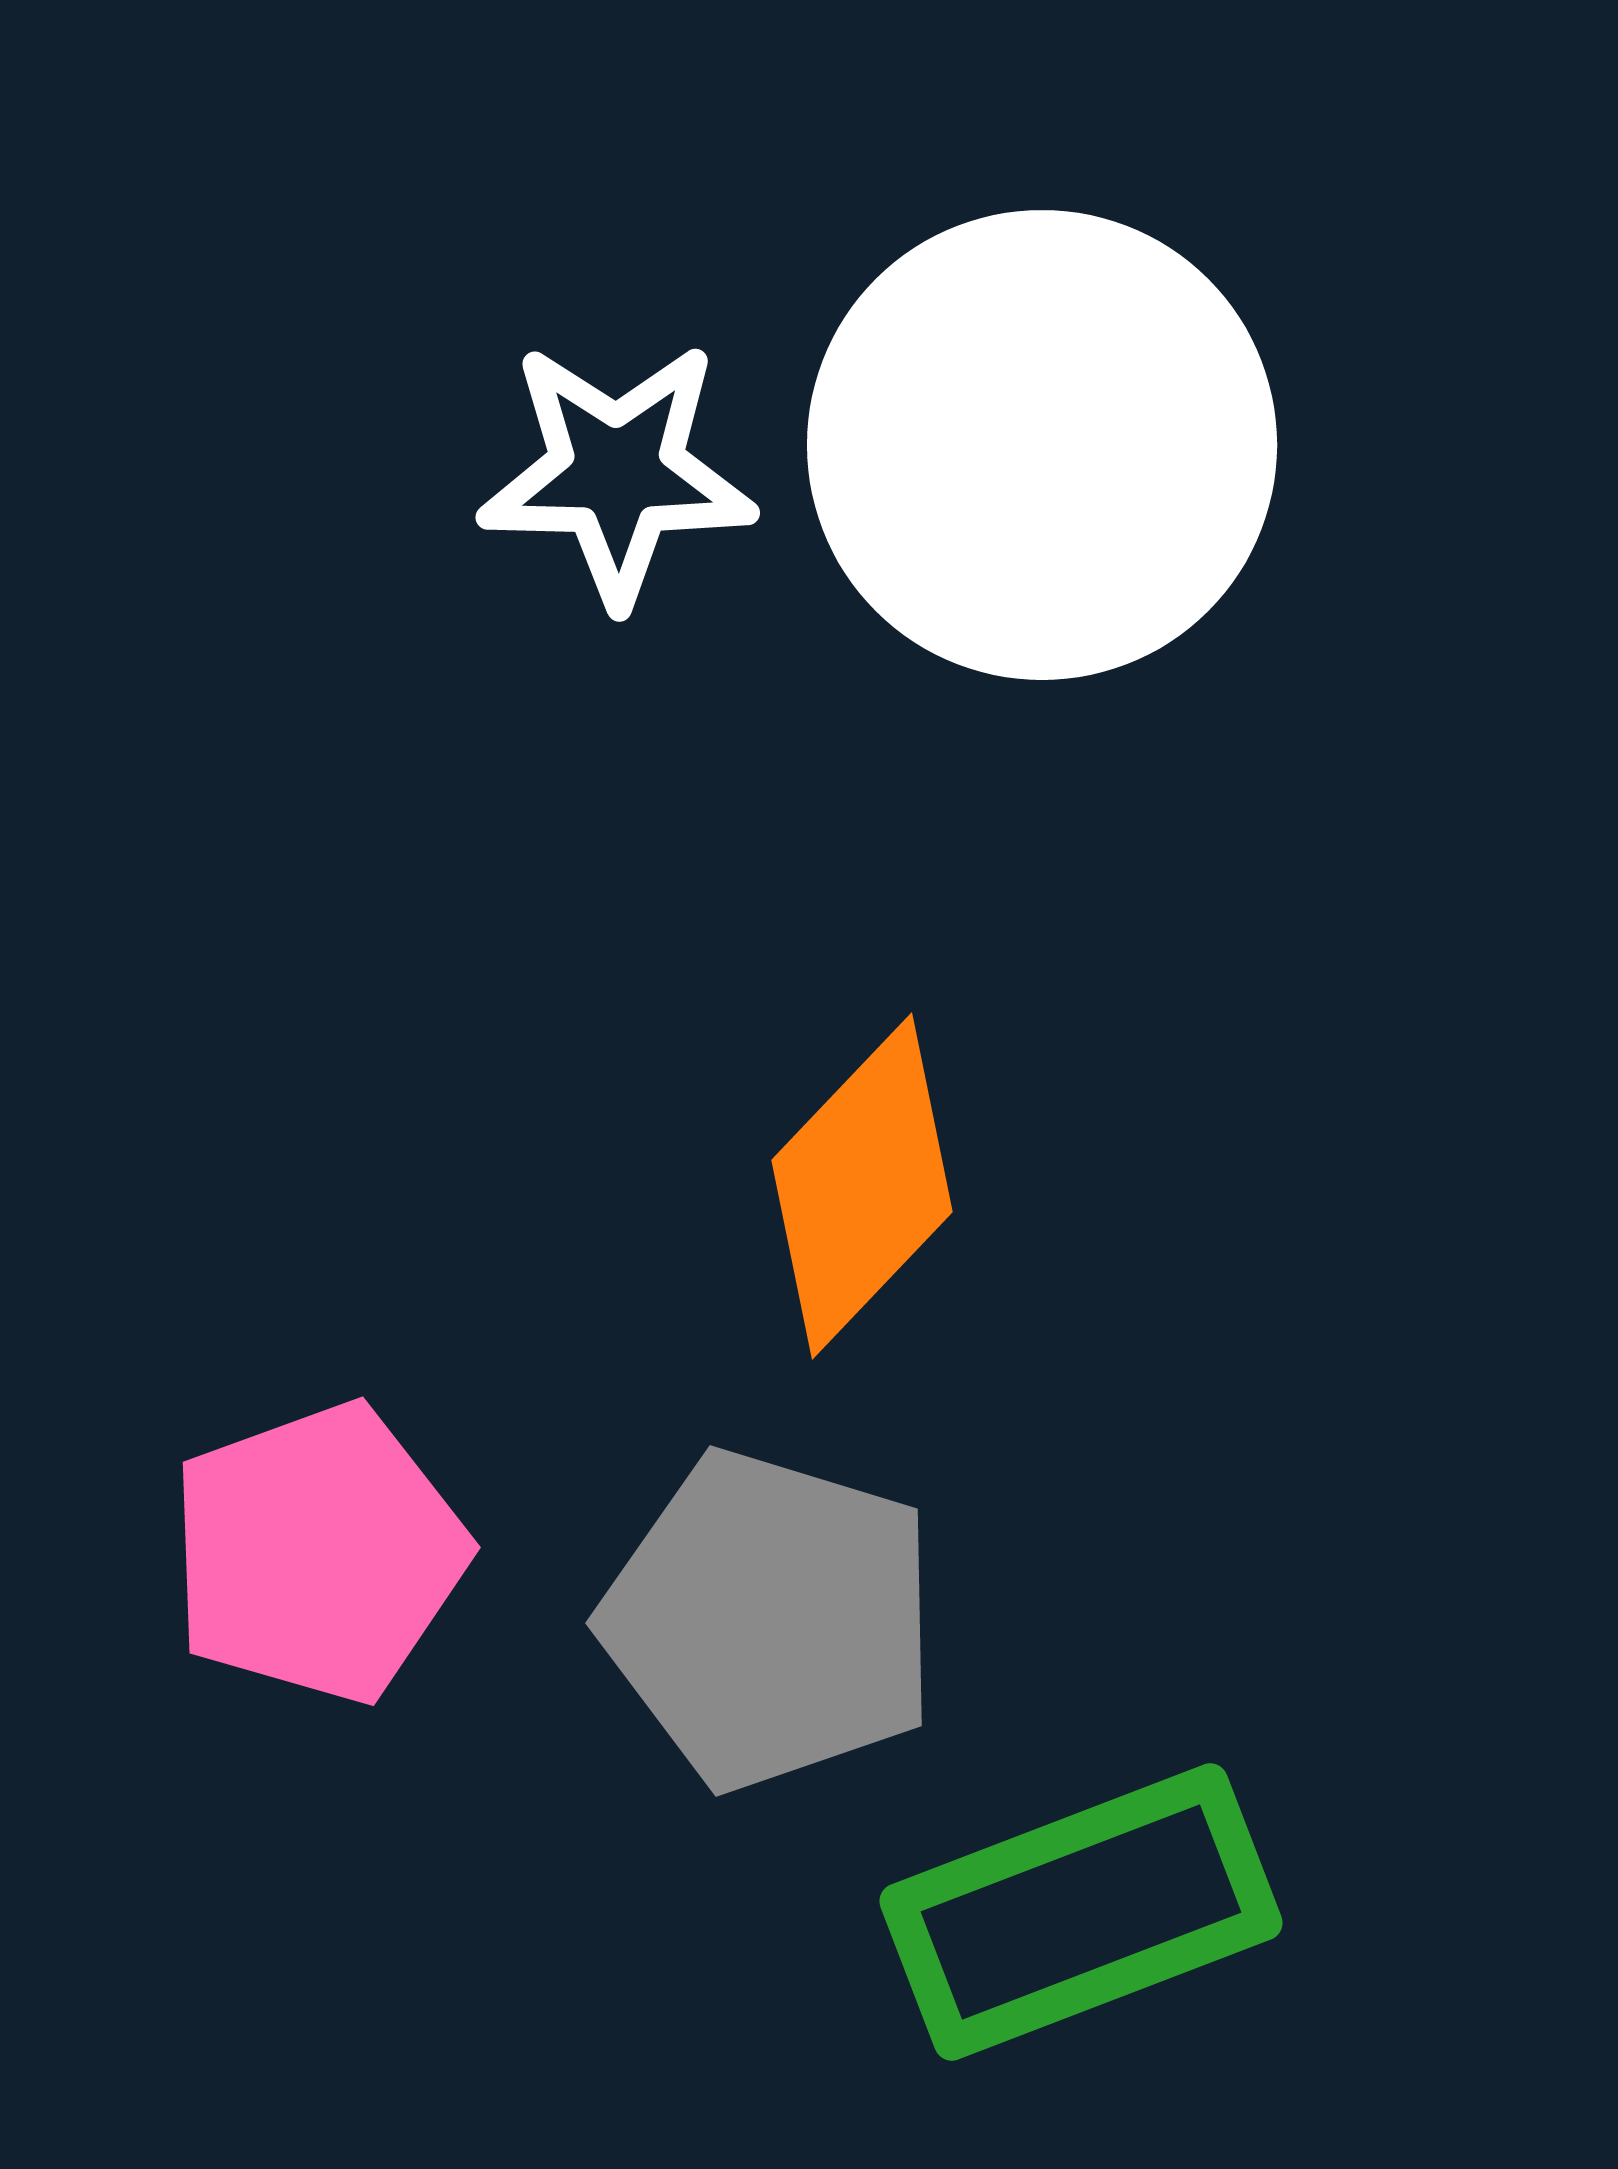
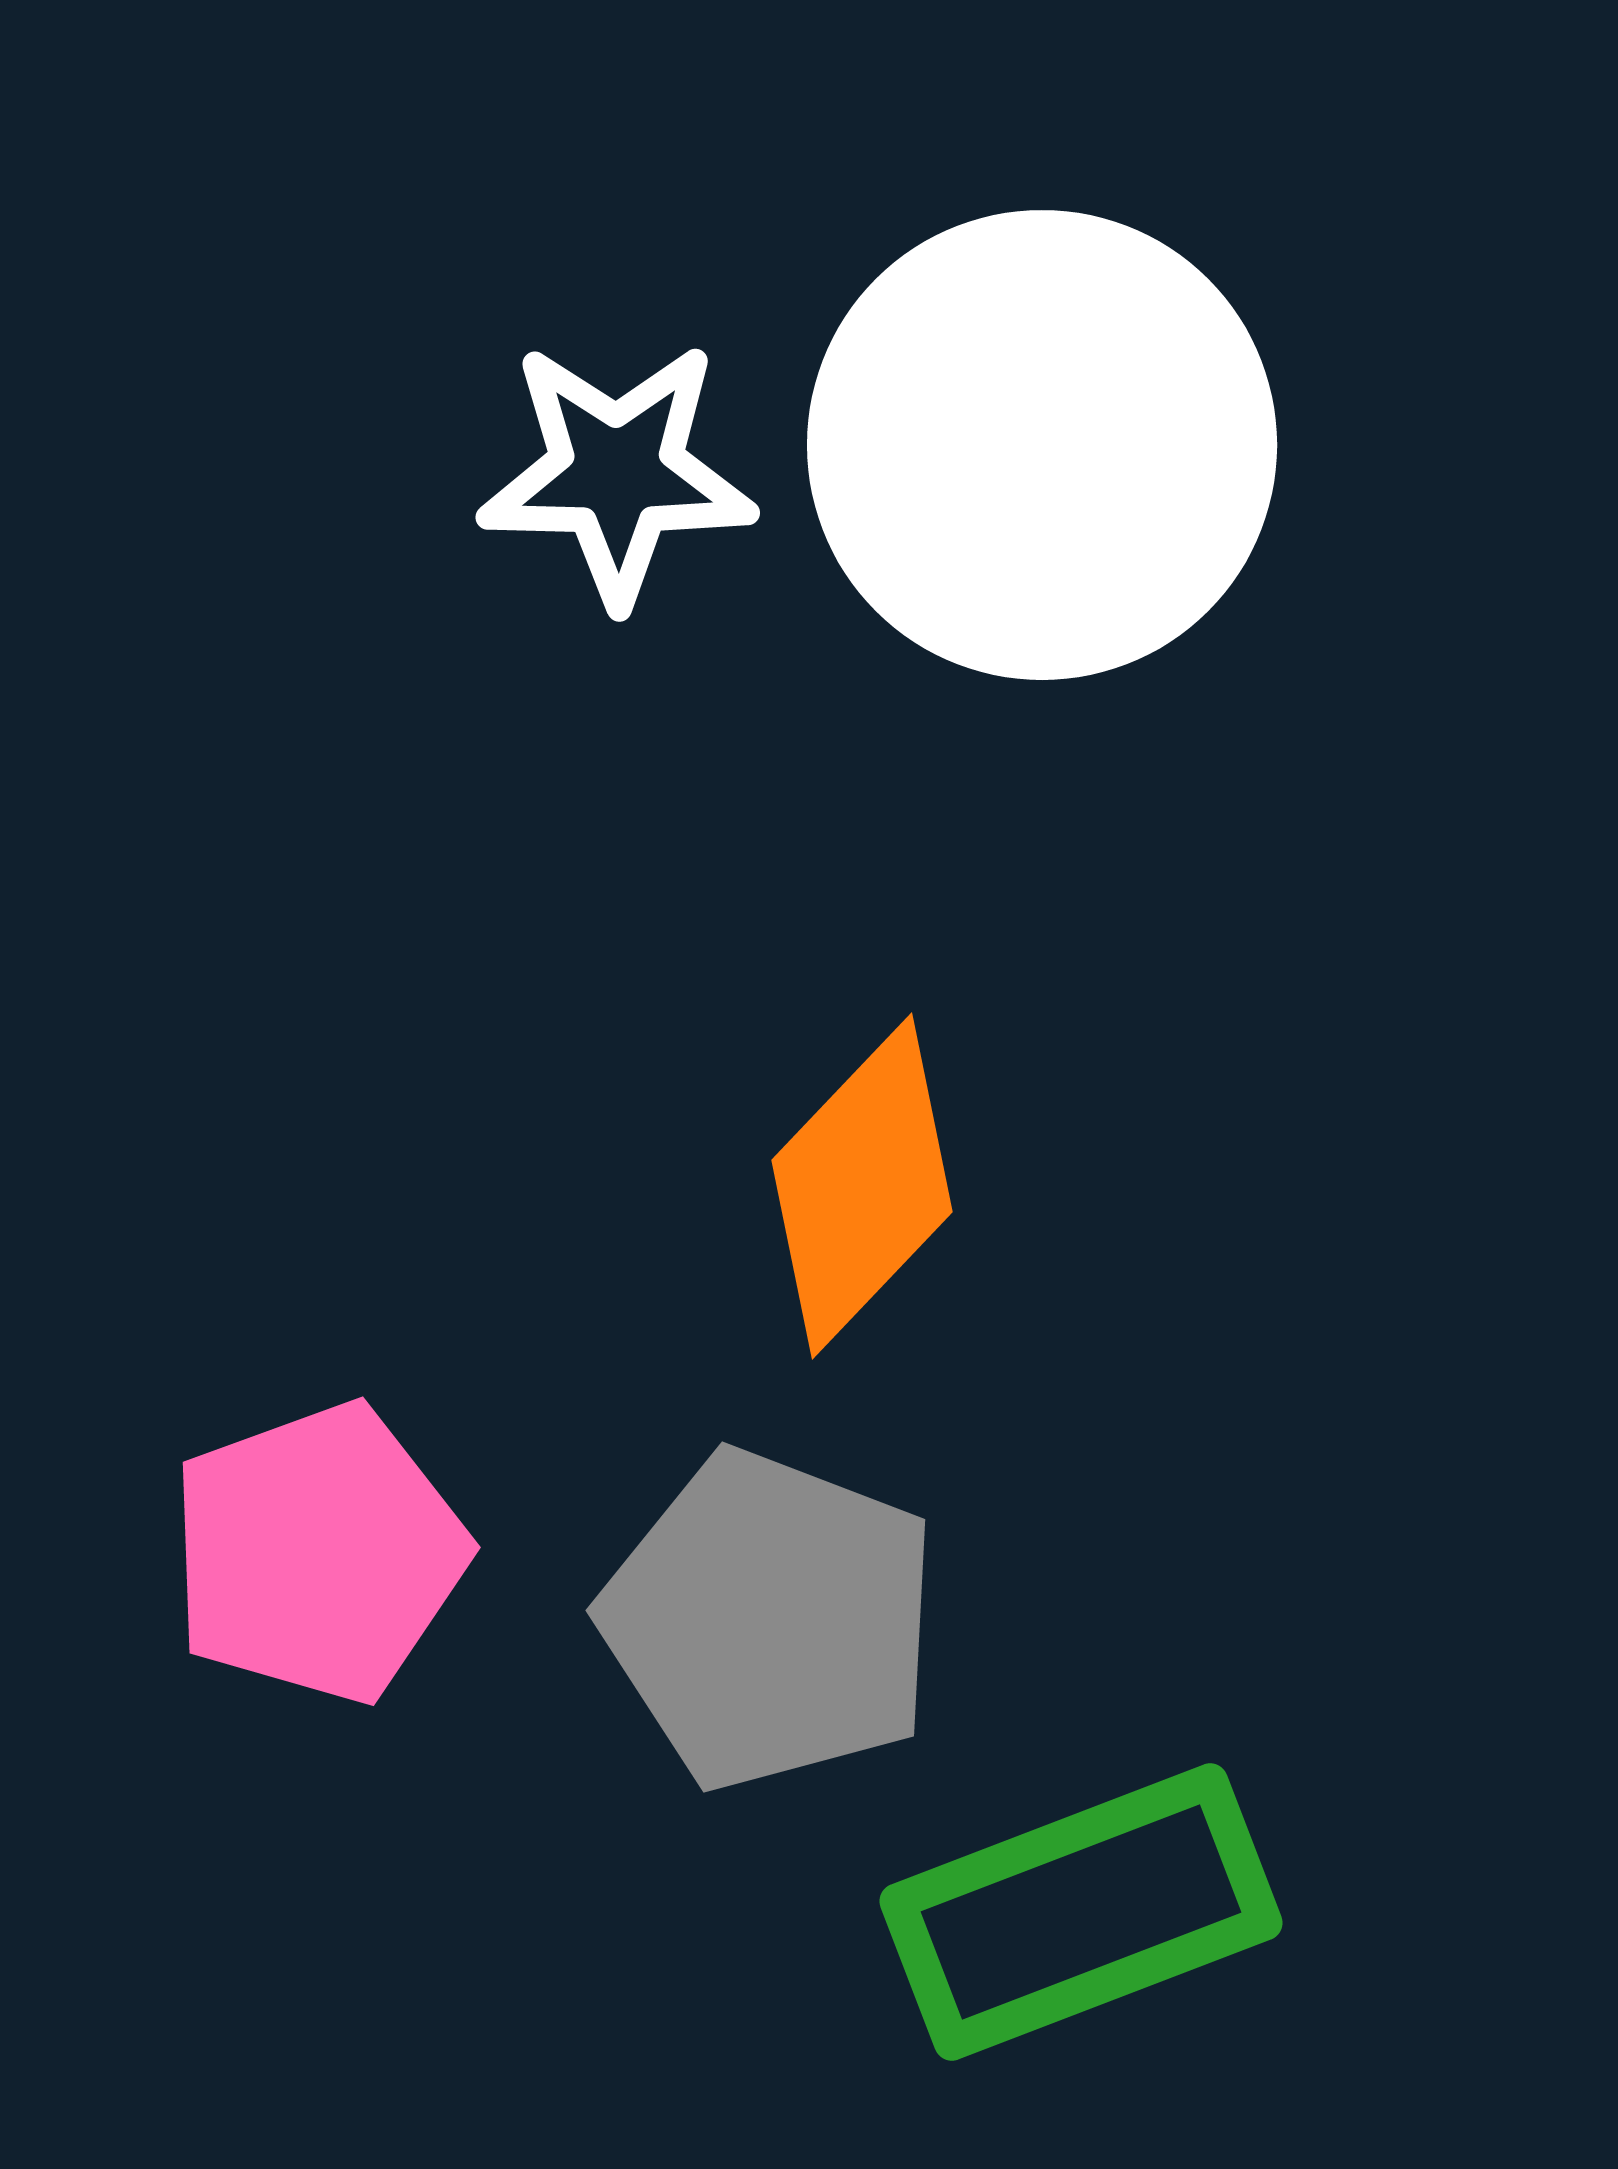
gray pentagon: rotated 4 degrees clockwise
